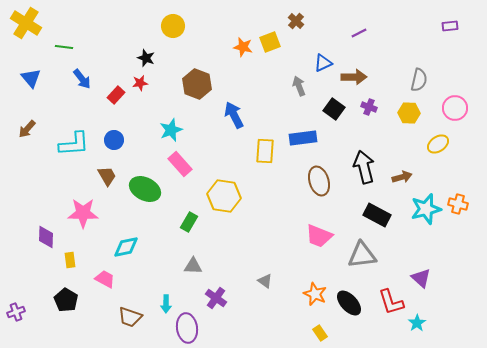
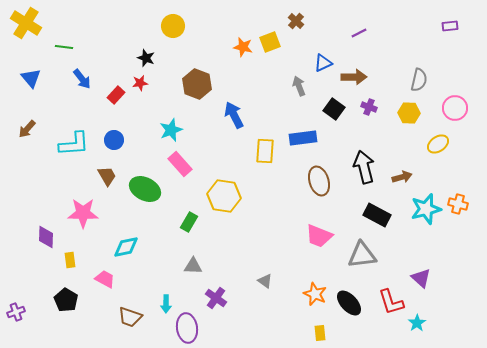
yellow rectangle at (320, 333): rotated 28 degrees clockwise
